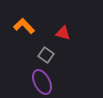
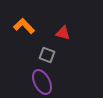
gray square: moved 1 px right; rotated 14 degrees counterclockwise
